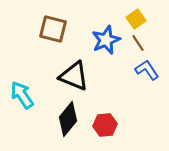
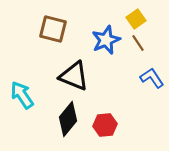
blue L-shape: moved 5 px right, 8 px down
